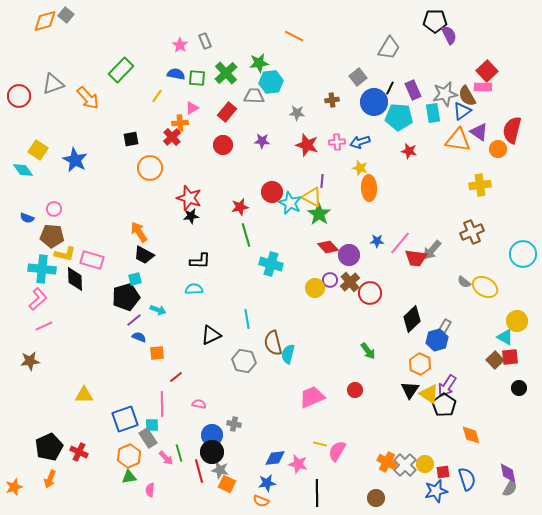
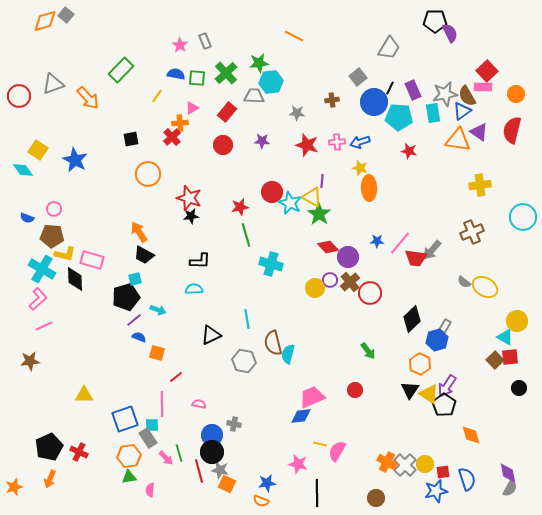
purple semicircle at (449, 35): moved 1 px right, 2 px up
orange circle at (498, 149): moved 18 px right, 55 px up
orange circle at (150, 168): moved 2 px left, 6 px down
cyan circle at (523, 254): moved 37 px up
purple circle at (349, 255): moved 1 px left, 2 px down
cyan cross at (42, 269): rotated 24 degrees clockwise
orange square at (157, 353): rotated 21 degrees clockwise
orange hexagon at (129, 456): rotated 15 degrees clockwise
blue diamond at (275, 458): moved 26 px right, 42 px up
